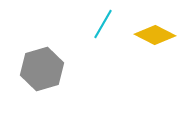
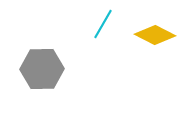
gray hexagon: rotated 15 degrees clockwise
